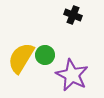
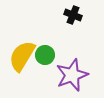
yellow semicircle: moved 1 px right, 2 px up
purple star: rotated 24 degrees clockwise
